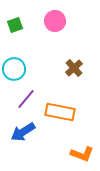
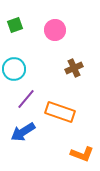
pink circle: moved 9 px down
brown cross: rotated 18 degrees clockwise
orange rectangle: rotated 8 degrees clockwise
